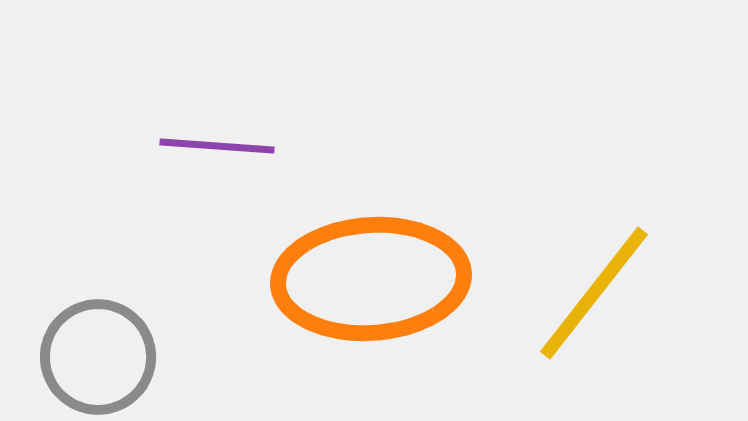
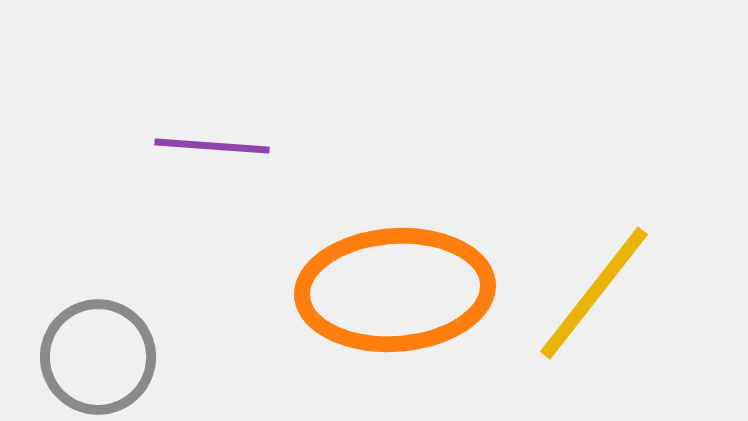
purple line: moved 5 px left
orange ellipse: moved 24 px right, 11 px down
